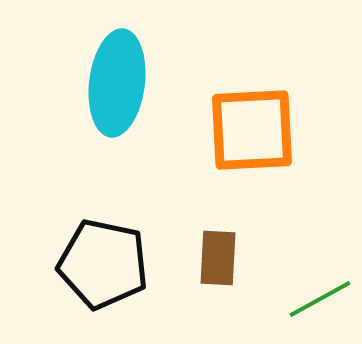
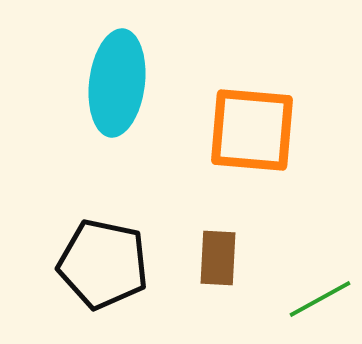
orange square: rotated 8 degrees clockwise
